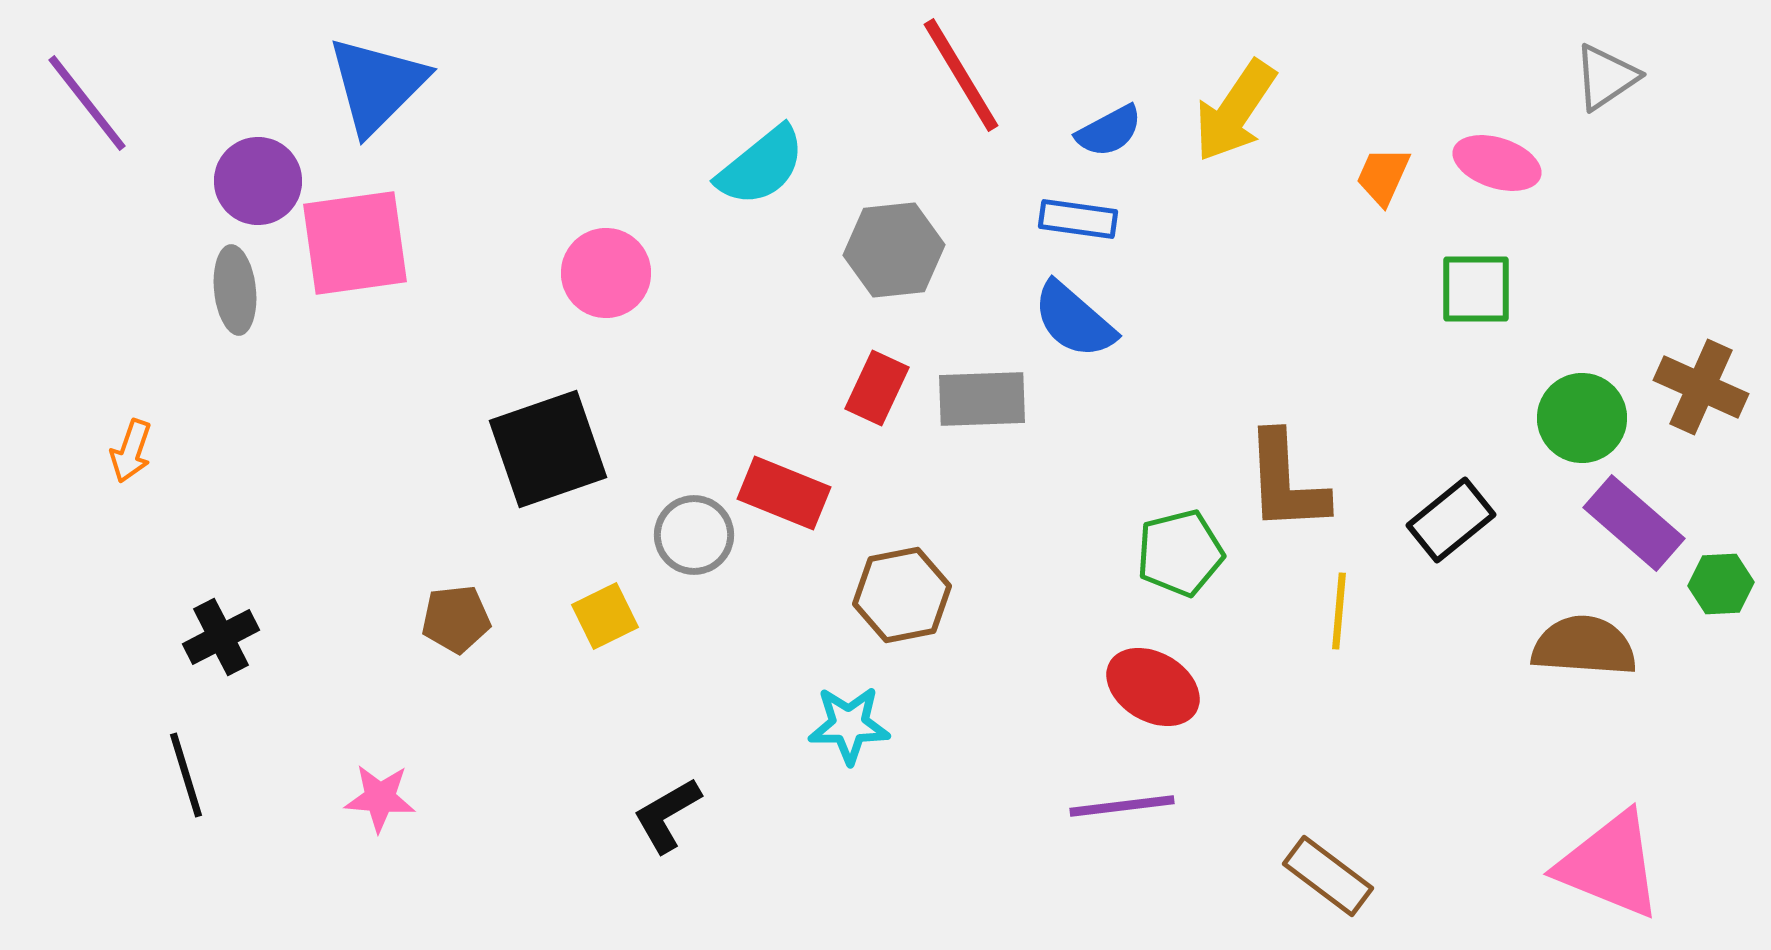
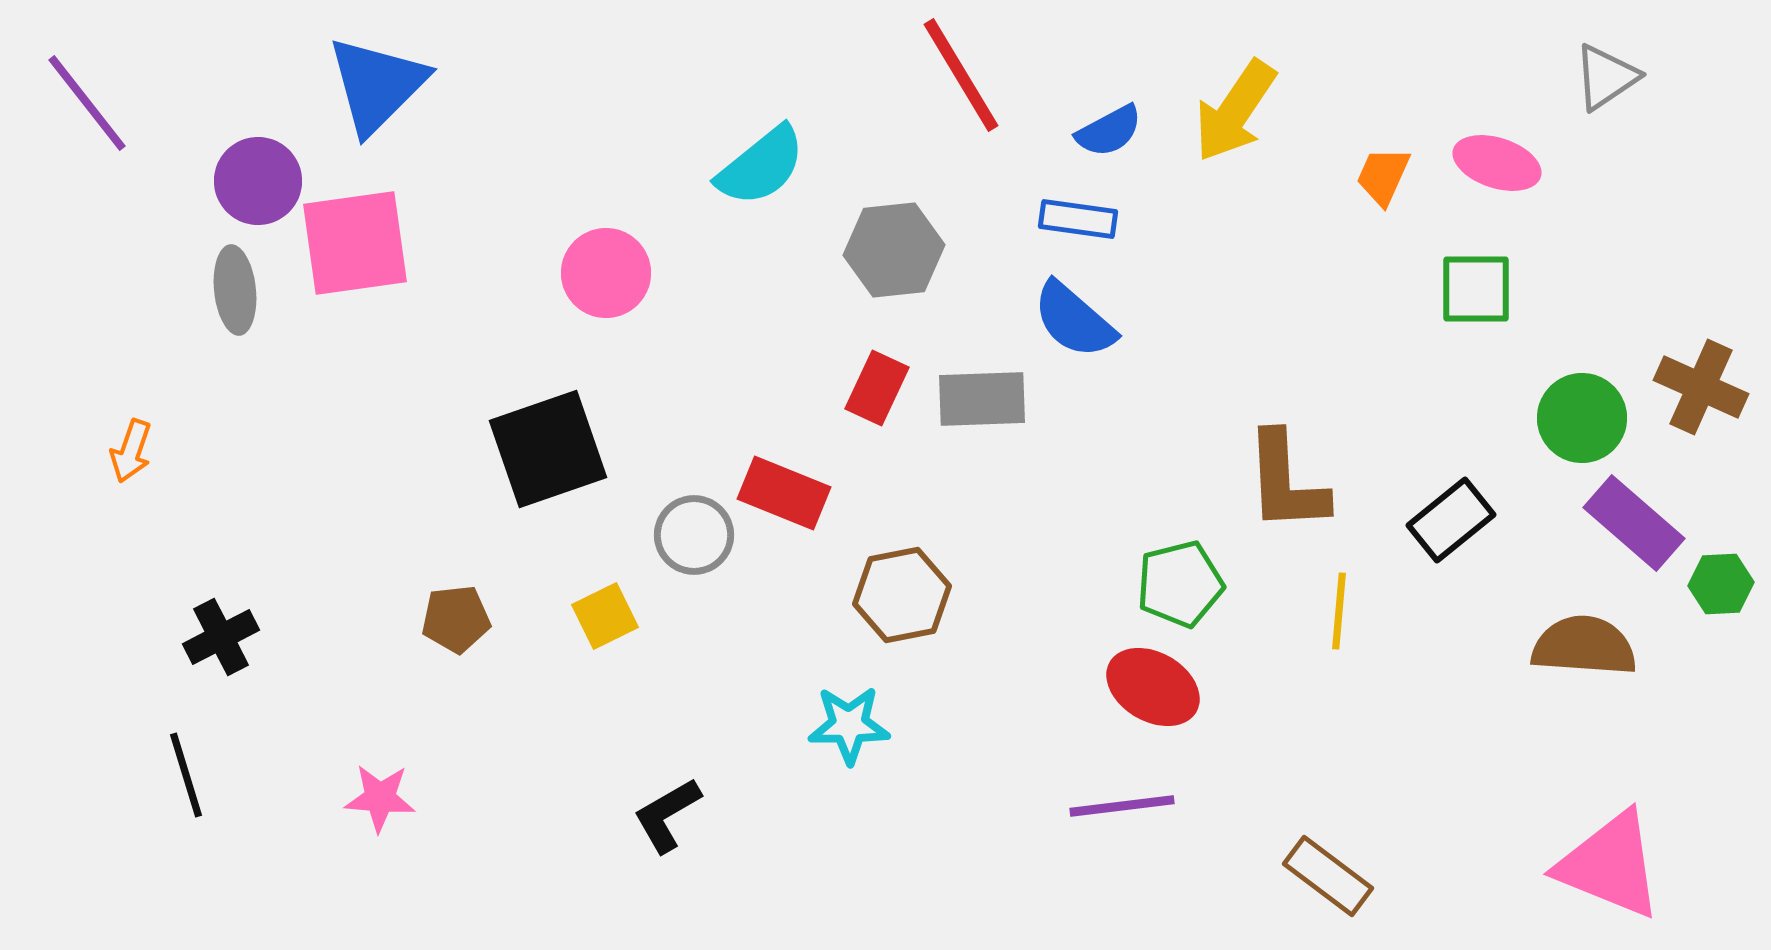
green pentagon at (1180, 553): moved 31 px down
